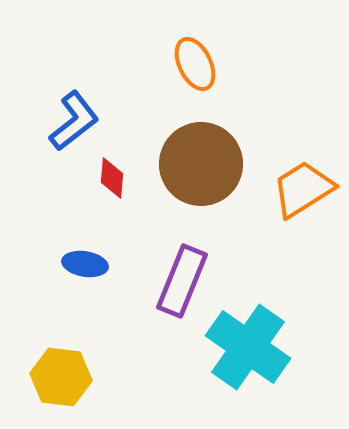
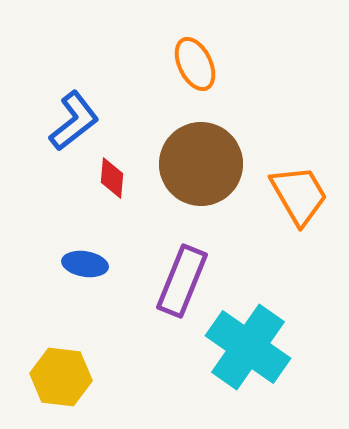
orange trapezoid: moved 4 px left, 6 px down; rotated 92 degrees clockwise
